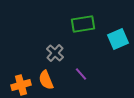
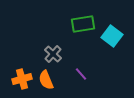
cyan square: moved 6 px left, 3 px up; rotated 30 degrees counterclockwise
gray cross: moved 2 px left, 1 px down
orange cross: moved 1 px right, 6 px up
